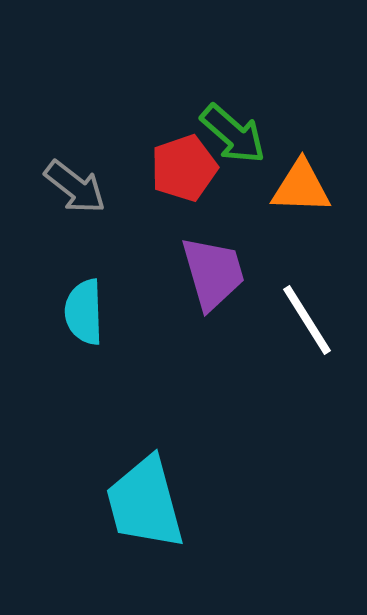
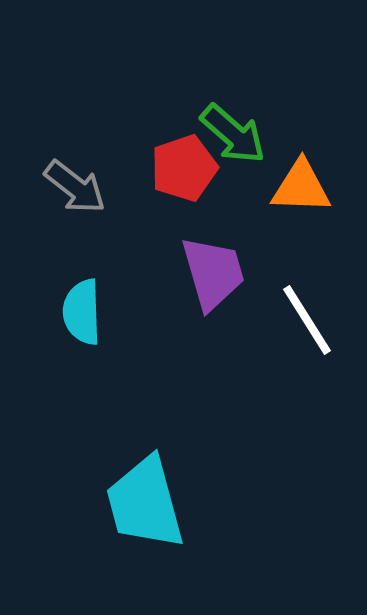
cyan semicircle: moved 2 px left
